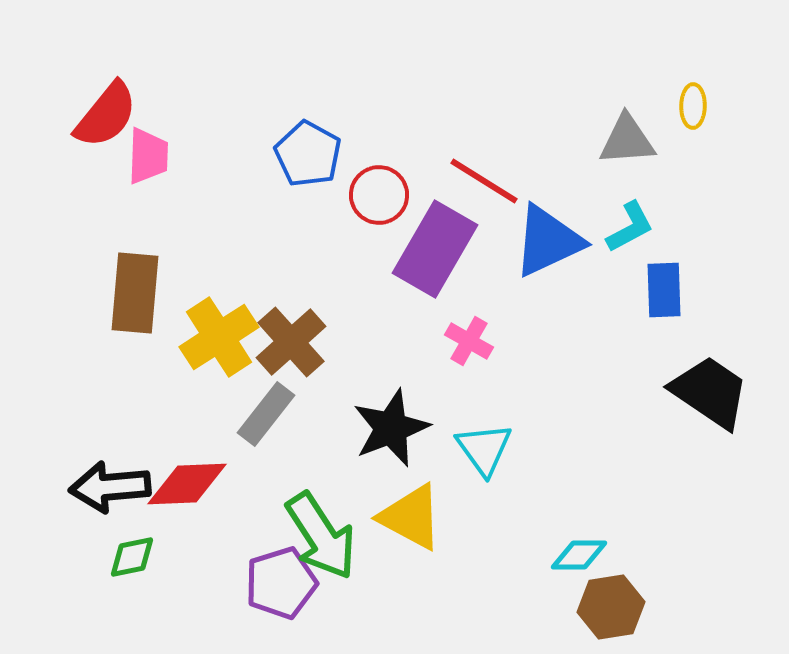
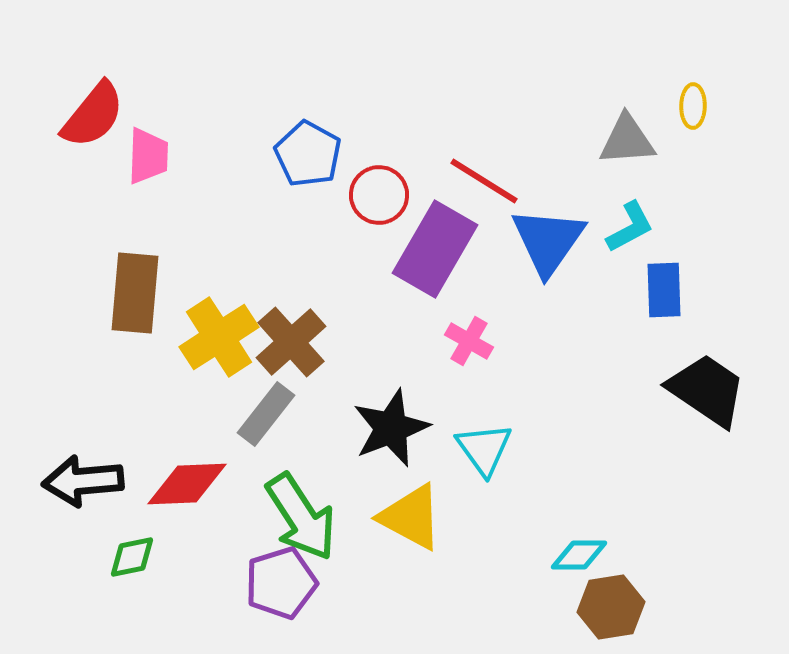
red semicircle: moved 13 px left
blue triangle: rotated 30 degrees counterclockwise
black trapezoid: moved 3 px left, 2 px up
black arrow: moved 27 px left, 6 px up
green arrow: moved 20 px left, 19 px up
